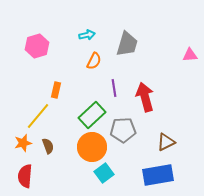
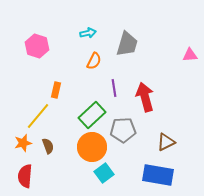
cyan arrow: moved 1 px right, 2 px up
pink hexagon: rotated 25 degrees counterclockwise
blue rectangle: rotated 20 degrees clockwise
